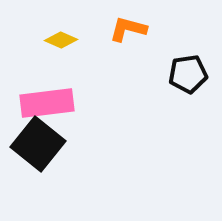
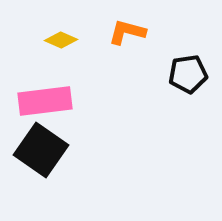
orange L-shape: moved 1 px left, 3 px down
pink rectangle: moved 2 px left, 2 px up
black square: moved 3 px right, 6 px down; rotated 4 degrees counterclockwise
